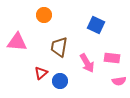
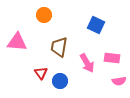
red triangle: rotated 24 degrees counterclockwise
